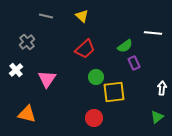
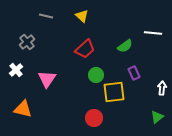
purple rectangle: moved 10 px down
green circle: moved 2 px up
orange triangle: moved 4 px left, 5 px up
